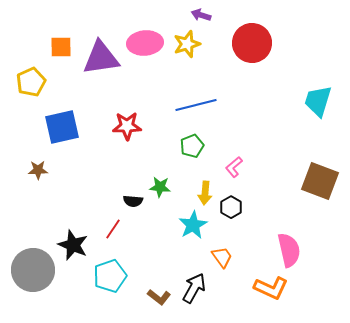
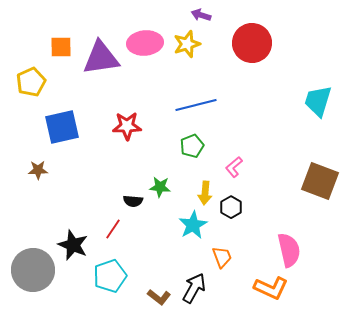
orange trapezoid: rotated 15 degrees clockwise
